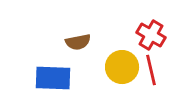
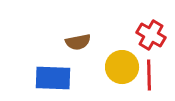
red line: moved 2 px left, 5 px down; rotated 12 degrees clockwise
